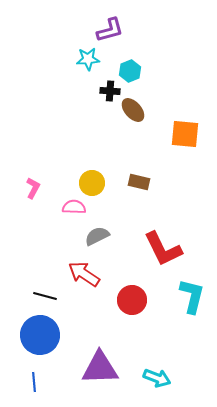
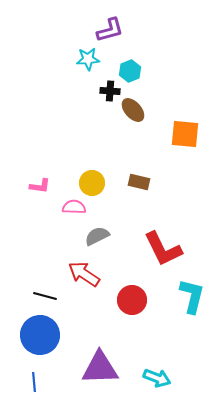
pink L-shape: moved 7 px right, 2 px up; rotated 70 degrees clockwise
